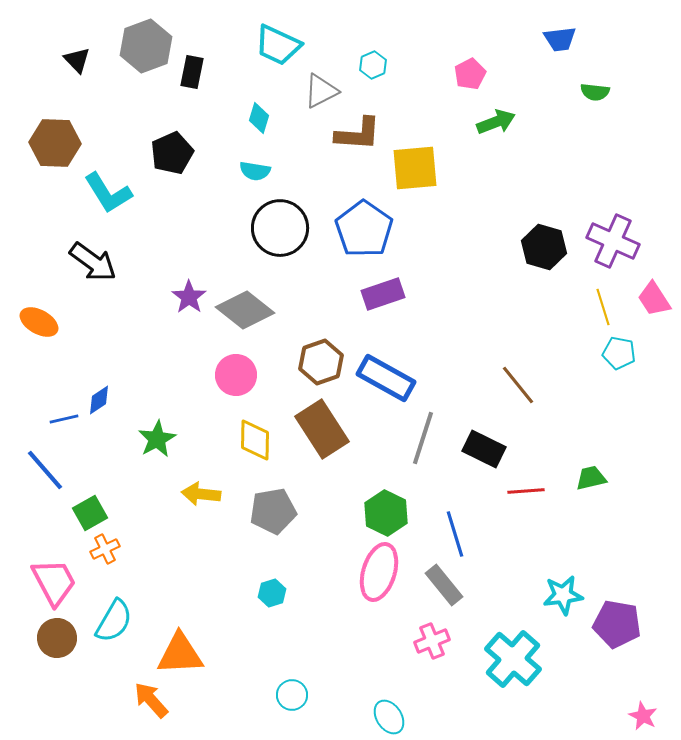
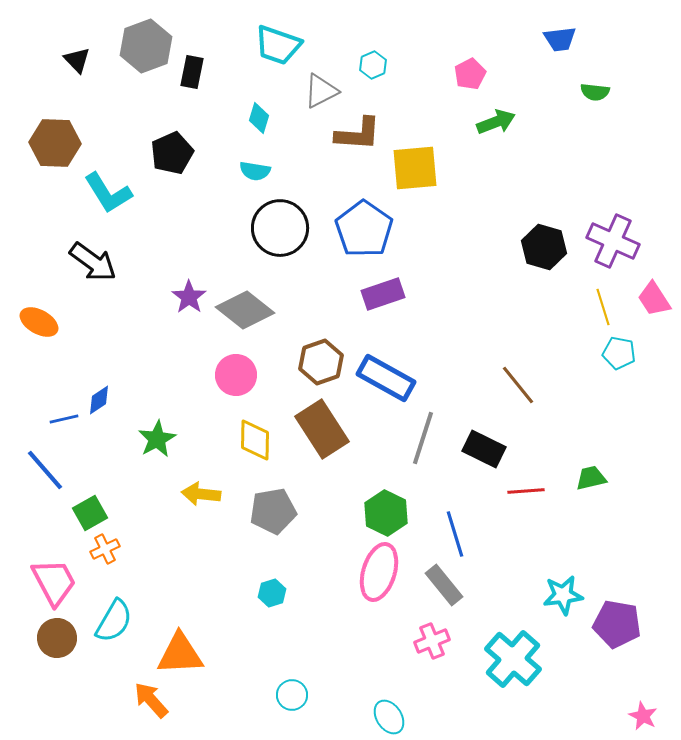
cyan trapezoid at (278, 45): rotated 6 degrees counterclockwise
